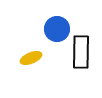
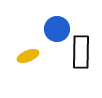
yellow ellipse: moved 3 px left, 2 px up
